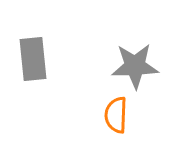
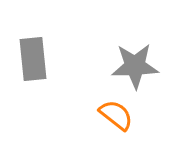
orange semicircle: rotated 126 degrees clockwise
